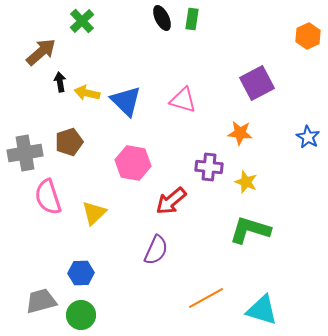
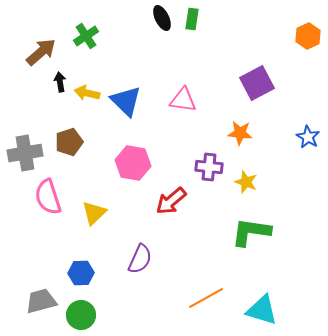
green cross: moved 4 px right, 15 px down; rotated 10 degrees clockwise
pink triangle: rotated 8 degrees counterclockwise
green L-shape: moved 1 px right, 2 px down; rotated 9 degrees counterclockwise
purple semicircle: moved 16 px left, 9 px down
